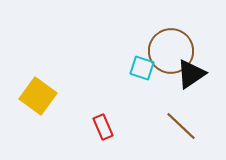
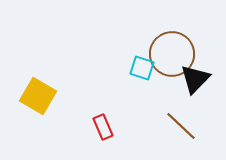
brown circle: moved 1 px right, 3 px down
black triangle: moved 4 px right, 5 px down; rotated 12 degrees counterclockwise
yellow square: rotated 6 degrees counterclockwise
